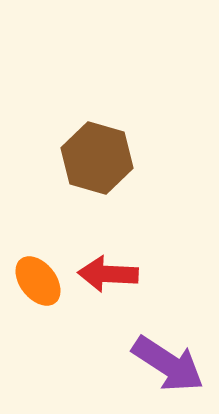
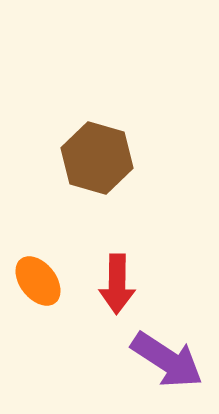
red arrow: moved 9 px right, 10 px down; rotated 92 degrees counterclockwise
purple arrow: moved 1 px left, 4 px up
